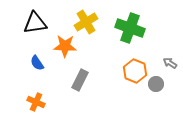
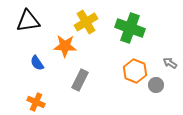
black triangle: moved 7 px left, 2 px up
gray circle: moved 1 px down
